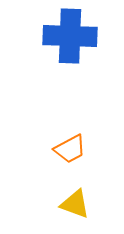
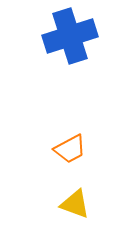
blue cross: rotated 20 degrees counterclockwise
